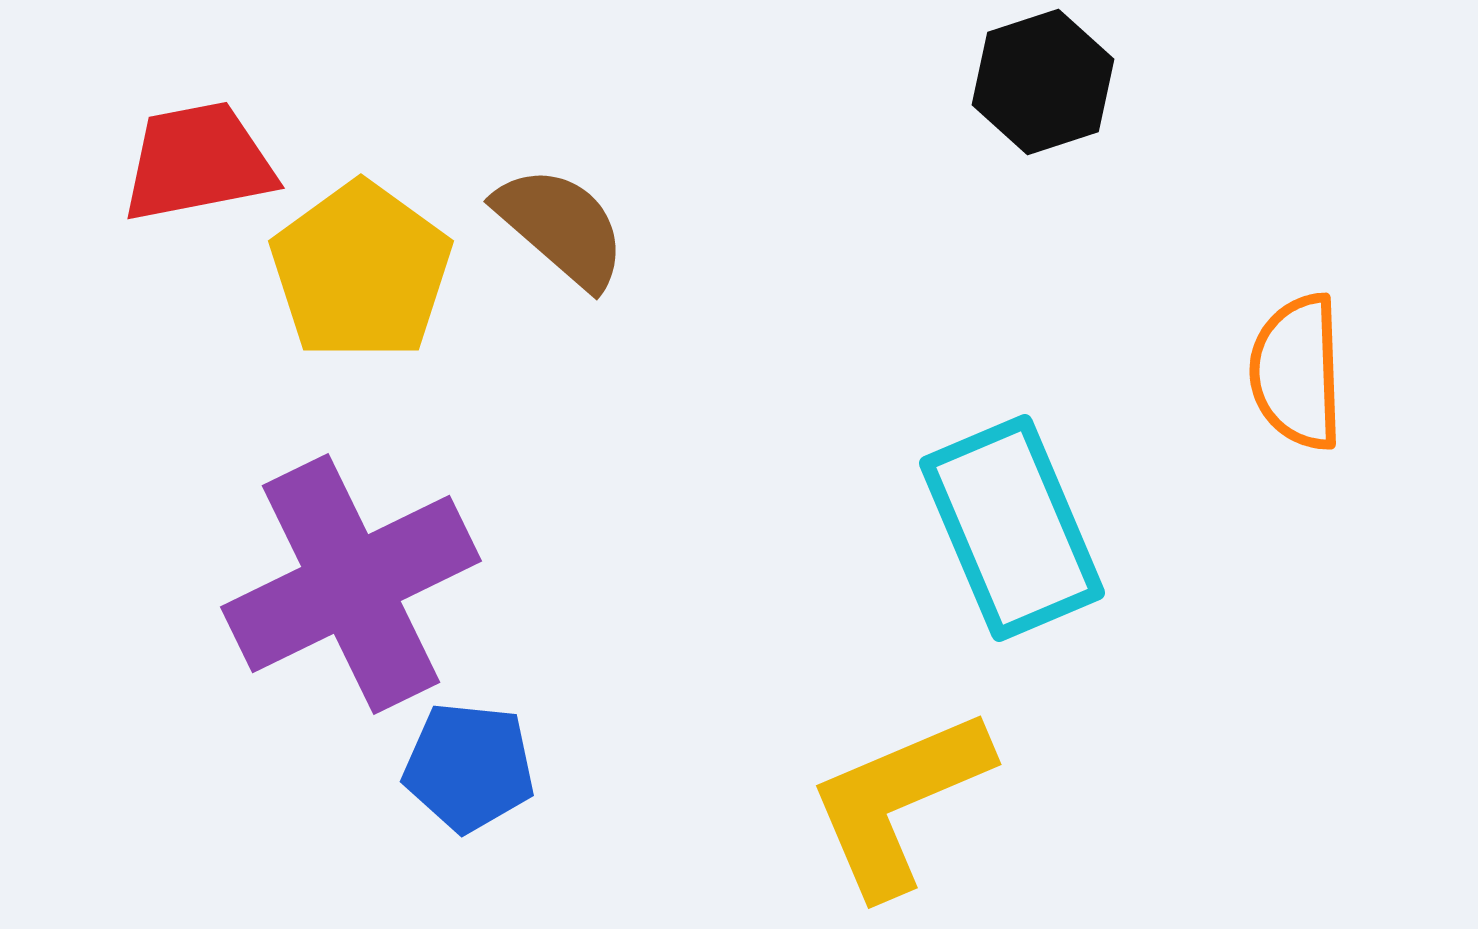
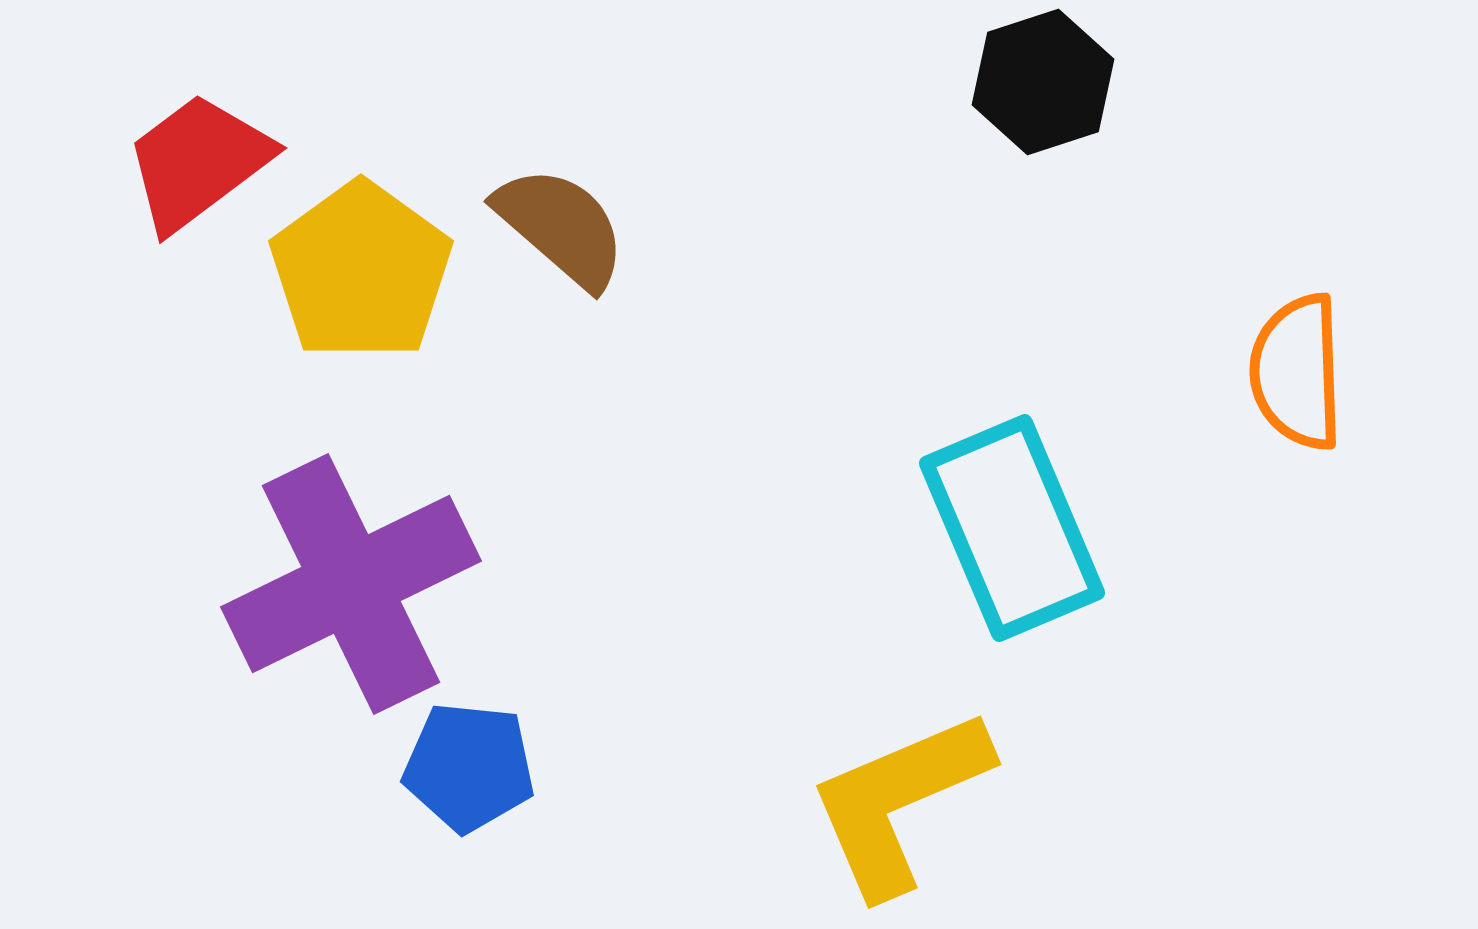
red trapezoid: rotated 26 degrees counterclockwise
